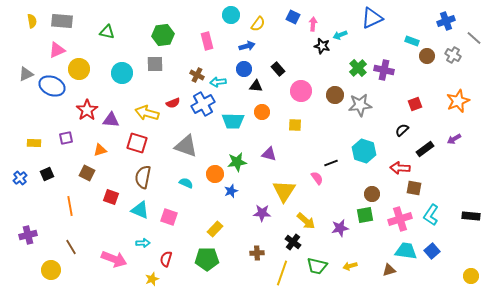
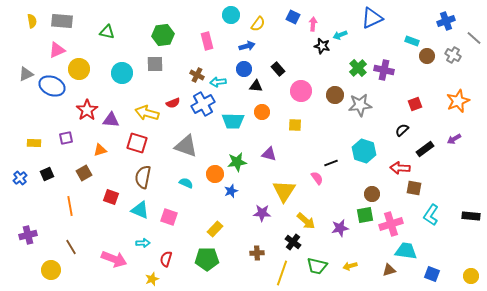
brown square at (87, 173): moved 3 px left; rotated 35 degrees clockwise
pink cross at (400, 219): moved 9 px left, 5 px down
blue square at (432, 251): moved 23 px down; rotated 28 degrees counterclockwise
